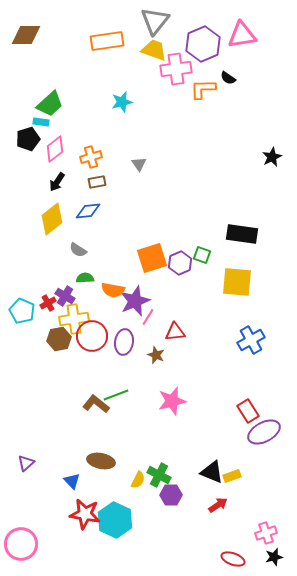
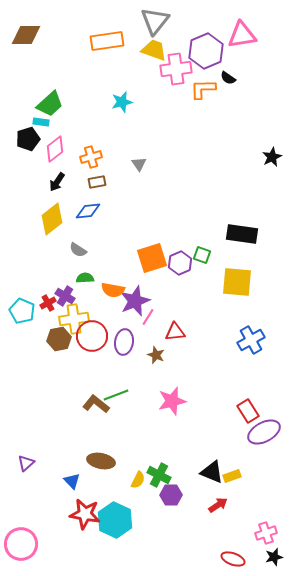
purple hexagon at (203, 44): moved 3 px right, 7 px down
